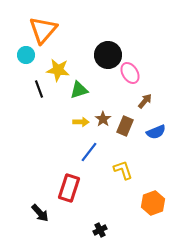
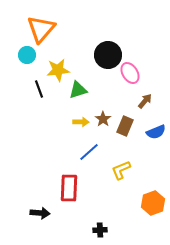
orange triangle: moved 2 px left, 1 px up
cyan circle: moved 1 px right
yellow star: rotated 15 degrees counterclockwise
green triangle: moved 1 px left
blue line: rotated 10 degrees clockwise
yellow L-shape: moved 2 px left; rotated 95 degrees counterclockwise
red rectangle: rotated 16 degrees counterclockwise
black arrow: rotated 42 degrees counterclockwise
black cross: rotated 24 degrees clockwise
